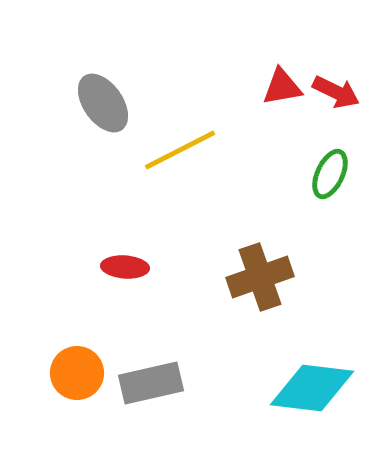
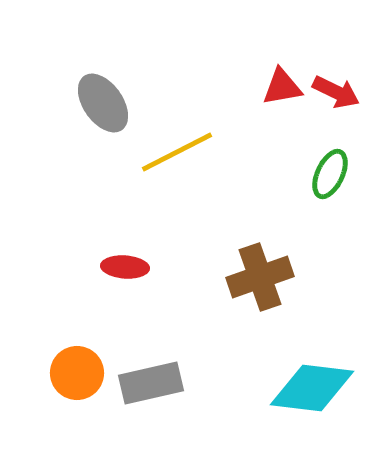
yellow line: moved 3 px left, 2 px down
